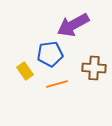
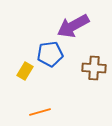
purple arrow: moved 1 px down
yellow rectangle: rotated 66 degrees clockwise
orange line: moved 17 px left, 28 px down
